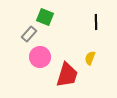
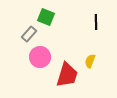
green square: moved 1 px right
yellow semicircle: moved 3 px down
